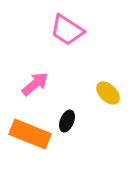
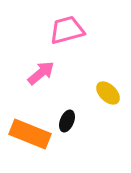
pink trapezoid: rotated 132 degrees clockwise
pink arrow: moved 6 px right, 11 px up
